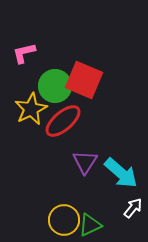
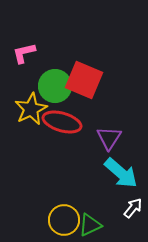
red ellipse: moved 1 px left, 1 px down; rotated 57 degrees clockwise
purple triangle: moved 24 px right, 24 px up
